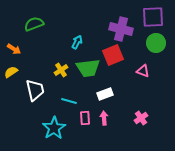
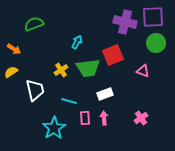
purple cross: moved 4 px right, 7 px up
